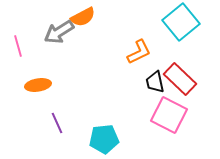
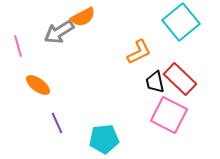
orange ellipse: rotated 45 degrees clockwise
